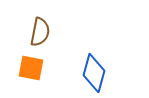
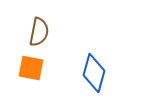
brown semicircle: moved 1 px left
